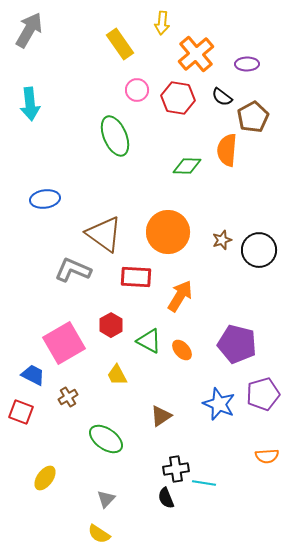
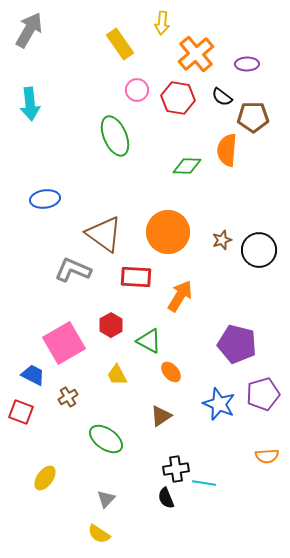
brown pentagon at (253, 117): rotated 28 degrees clockwise
orange ellipse at (182, 350): moved 11 px left, 22 px down
